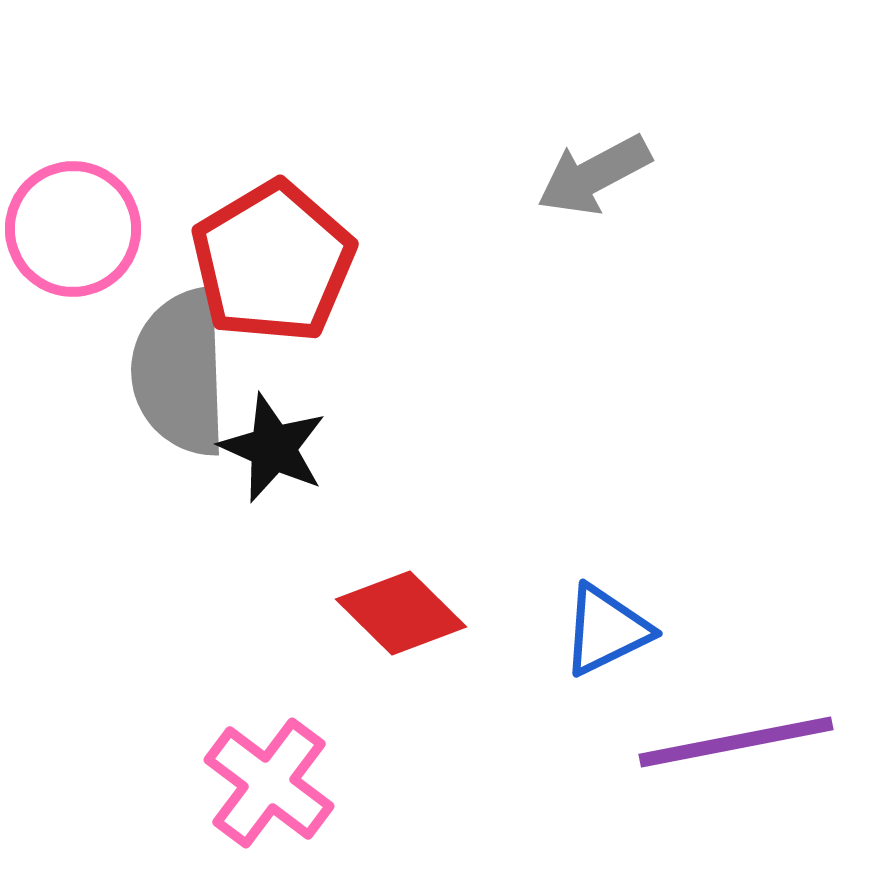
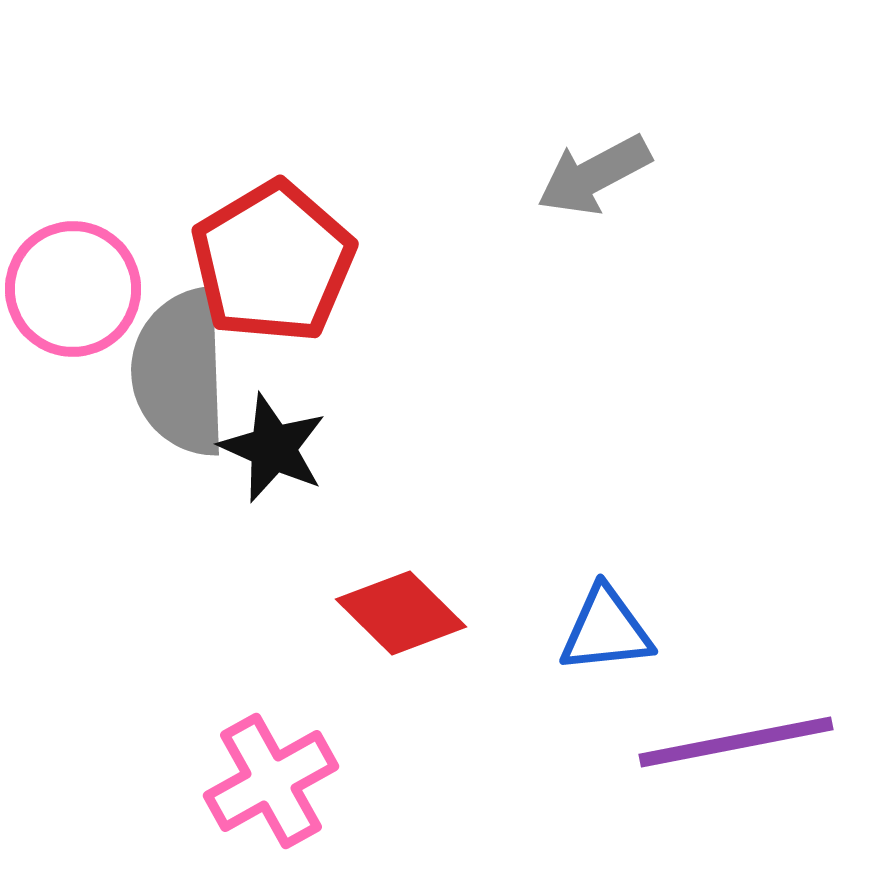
pink circle: moved 60 px down
blue triangle: rotated 20 degrees clockwise
pink cross: moved 2 px right, 2 px up; rotated 24 degrees clockwise
